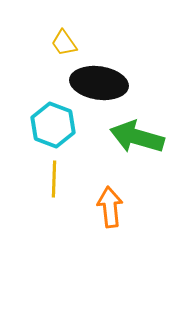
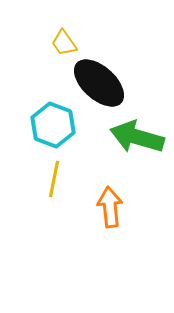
black ellipse: rotated 34 degrees clockwise
yellow line: rotated 9 degrees clockwise
